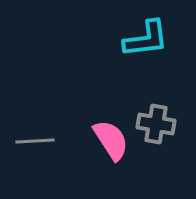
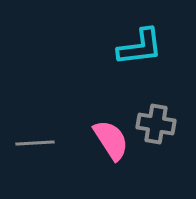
cyan L-shape: moved 6 px left, 8 px down
gray line: moved 2 px down
